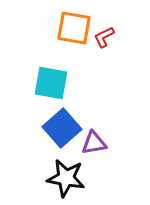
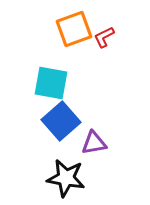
orange square: moved 1 px down; rotated 30 degrees counterclockwise
blue square: moved 1 px left, 7 px up
